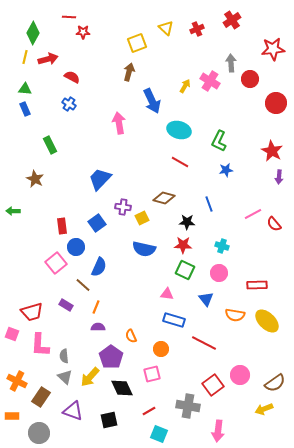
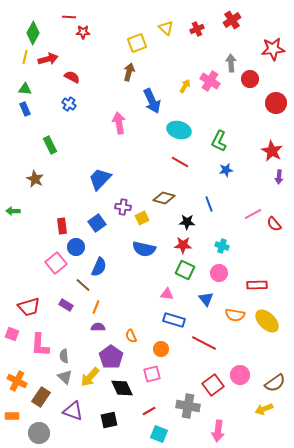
red trapezoid at (32, 312): moved 3 px left, 5 px up
